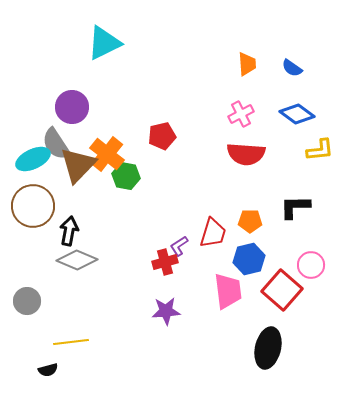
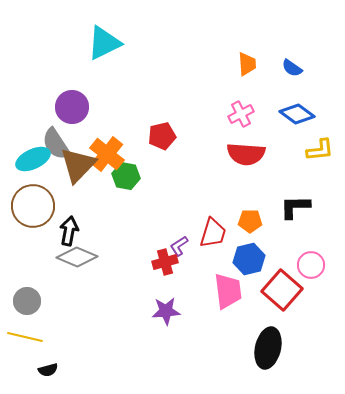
gray diamond: moved 3 px up
yellow line: moved 46 px left, 5 px up; rotated 20 degrees clockwise
